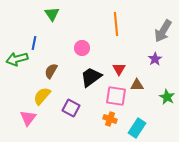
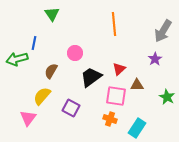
orange line: moved 2 px left
pink circle: moved 7 px left, 5 px down
red triangle: rotated 16 degrees clockwise
